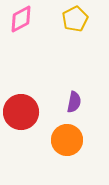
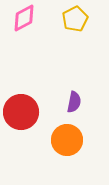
pink diamond: moved 3 px right, 1 px up
